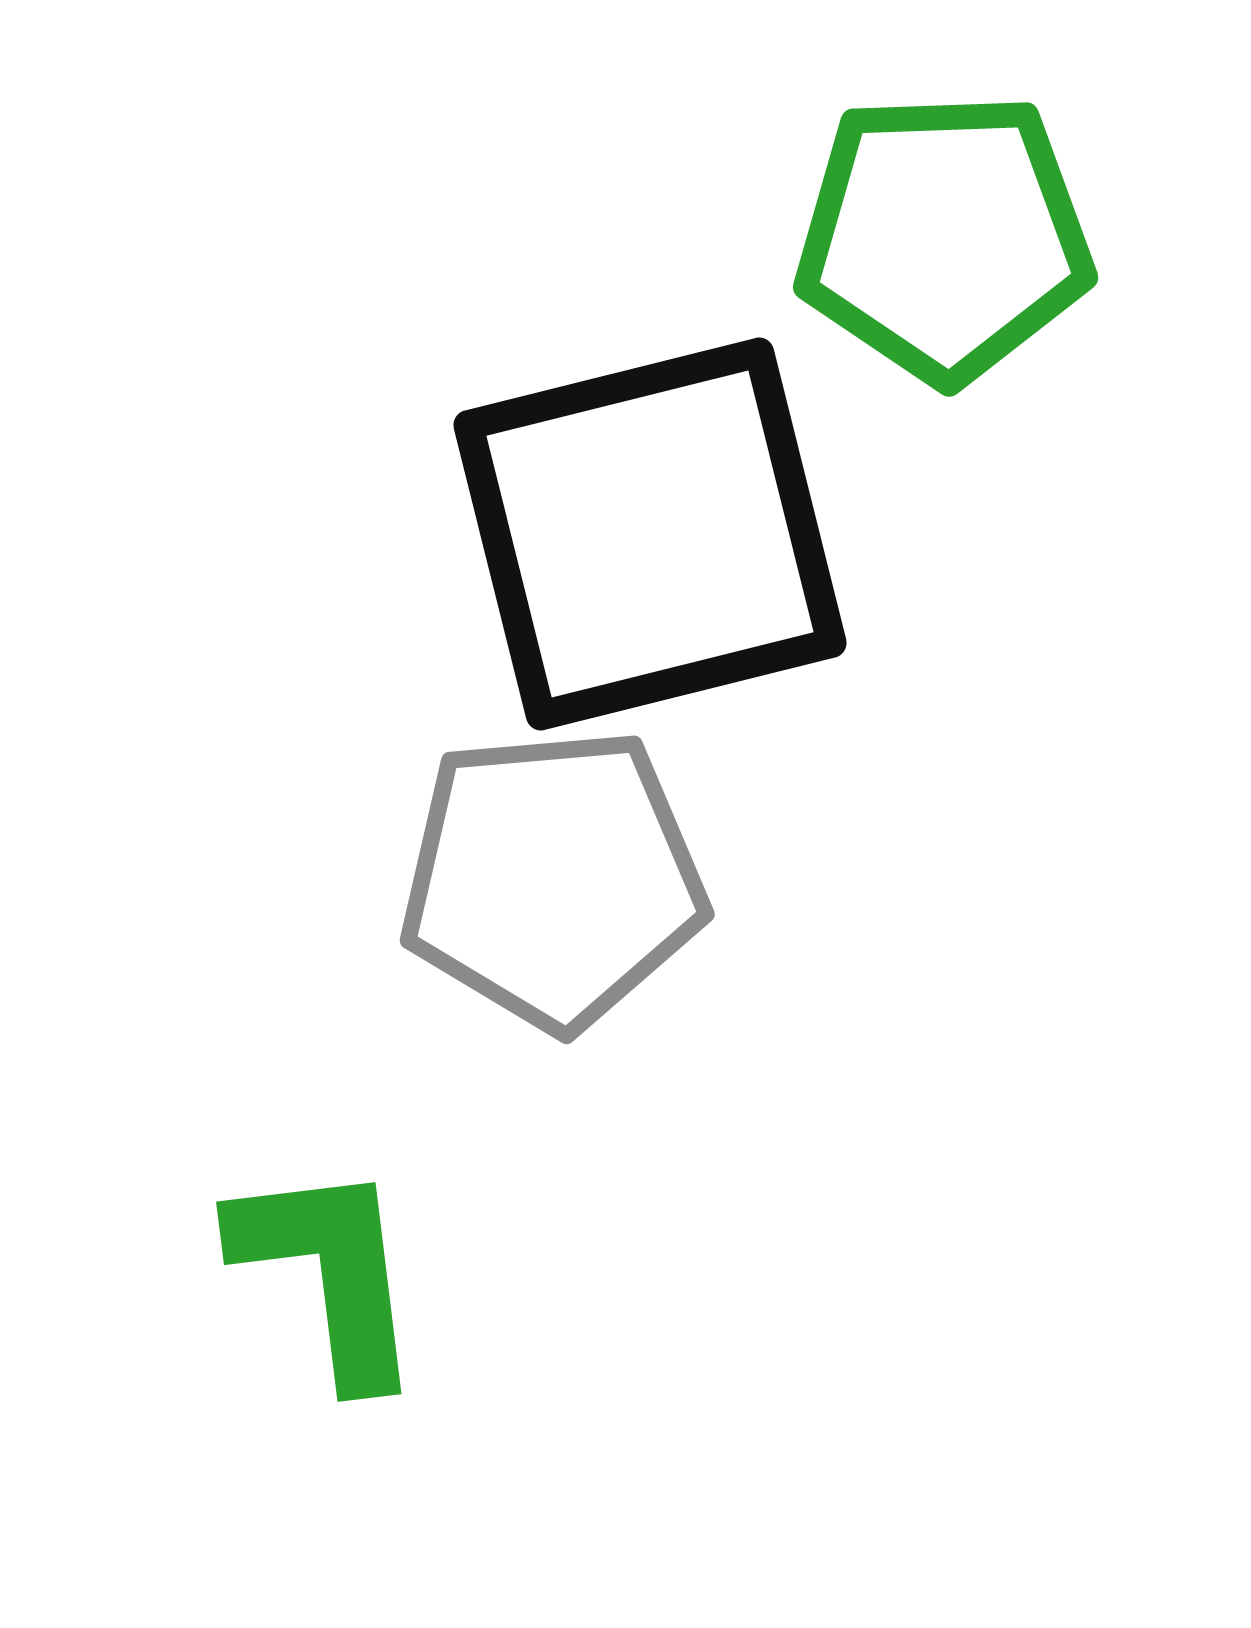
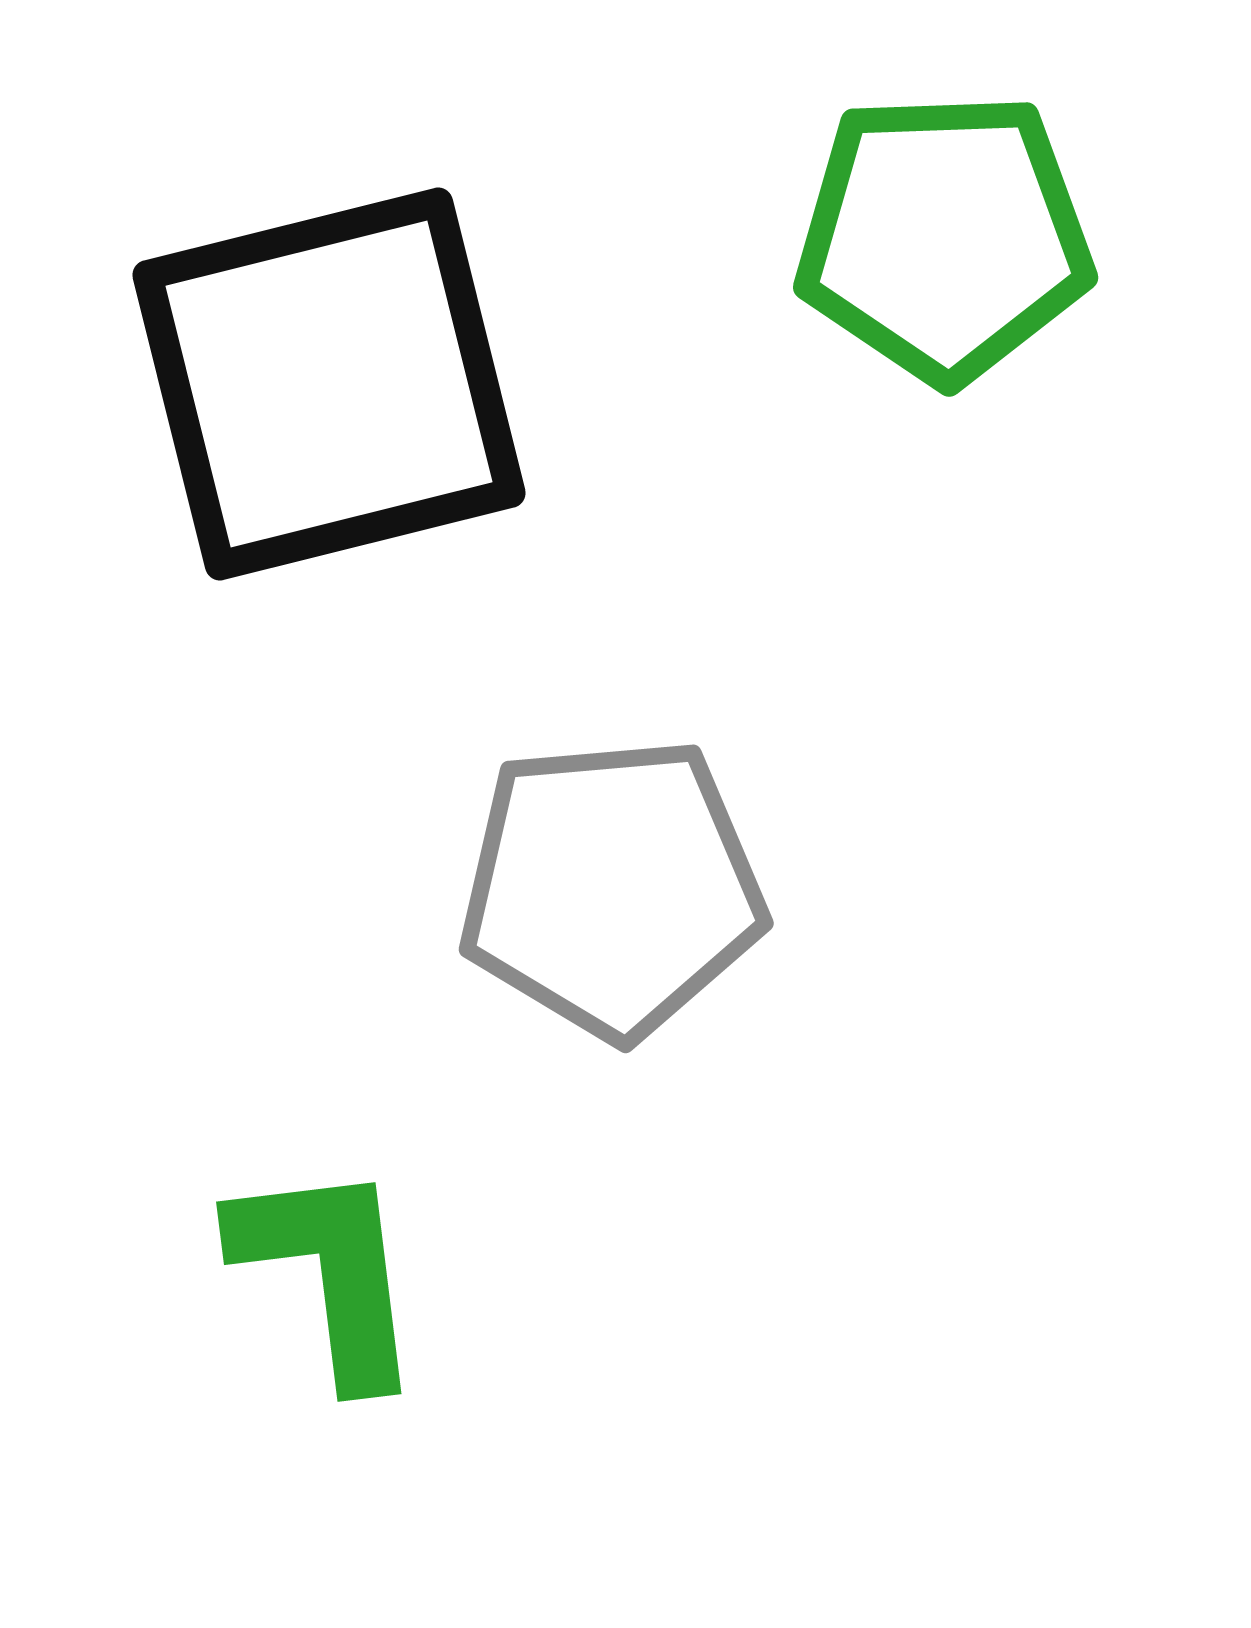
black square: moved 321 px left, 150 px up
gray pentagon: moved 59 px right, 9 px down
